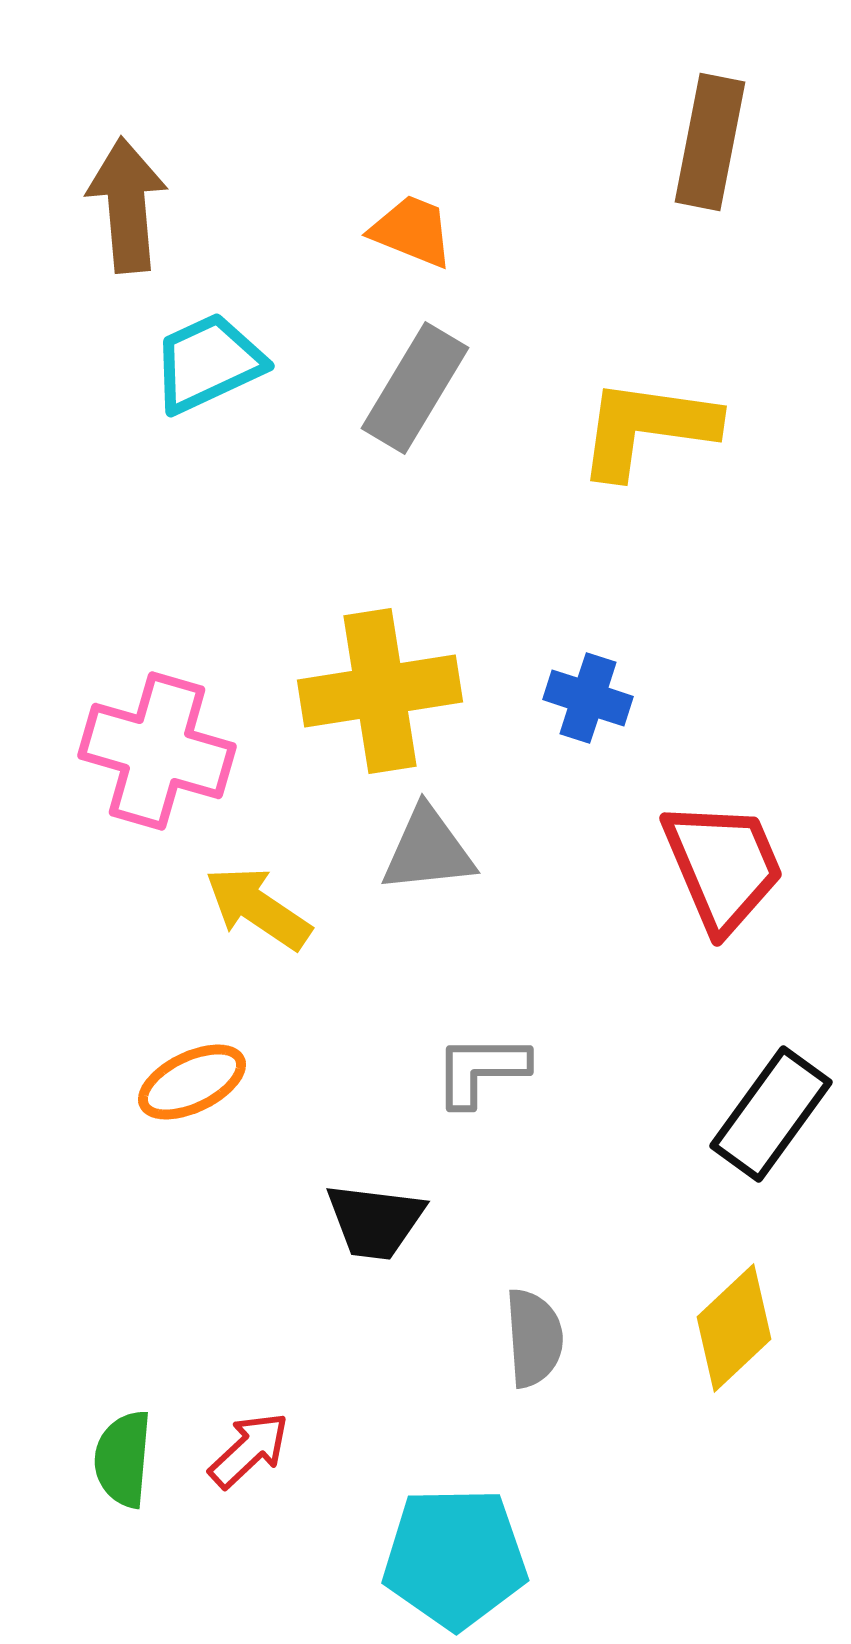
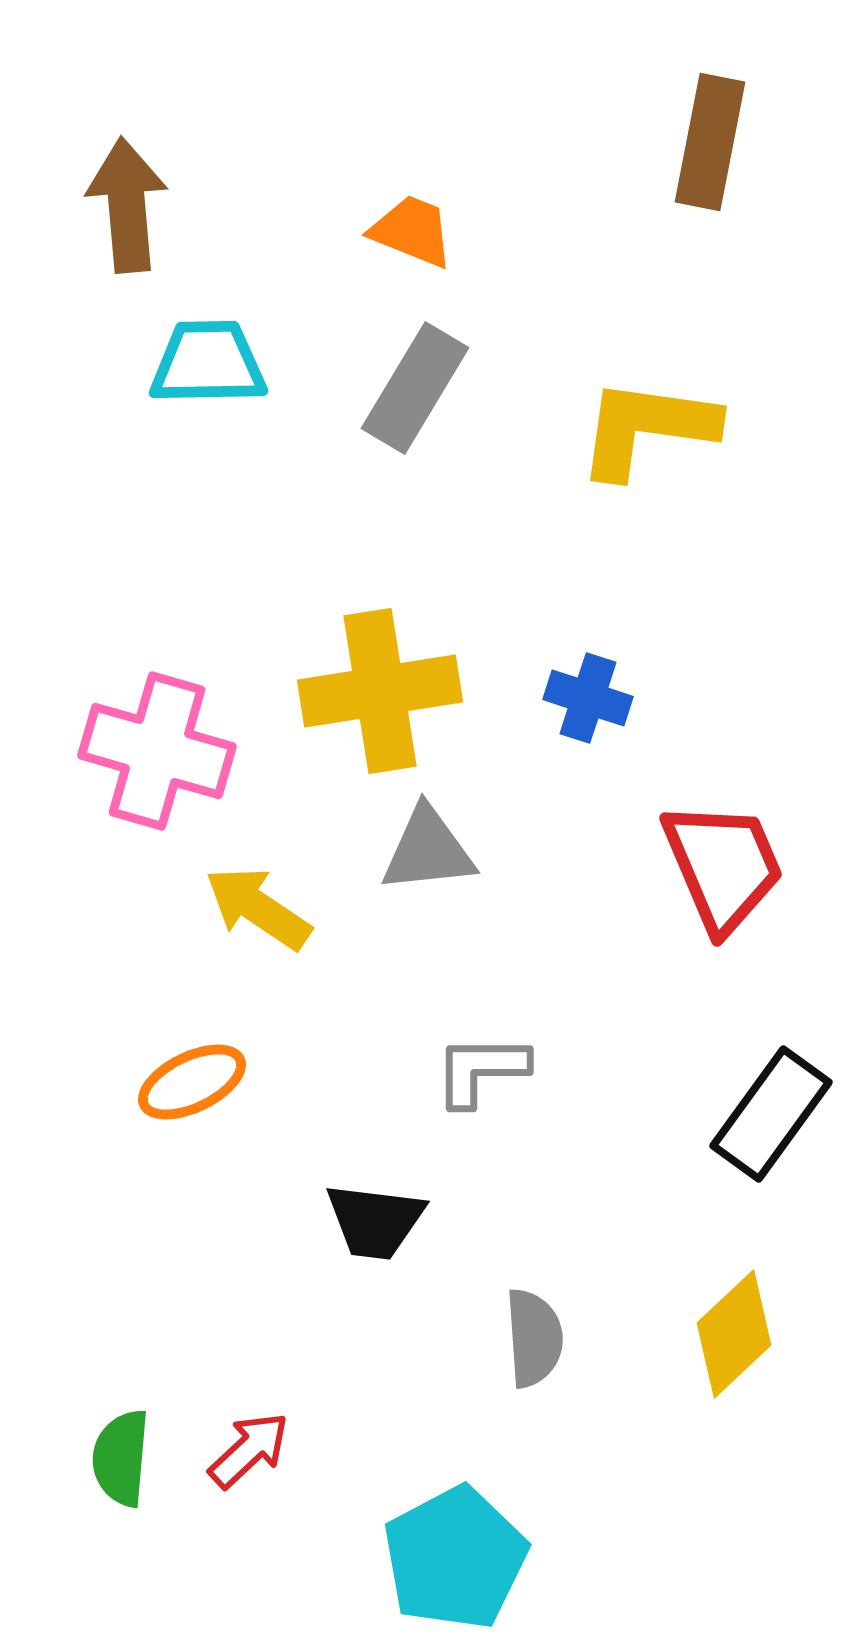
cyan trapezoid: rotated 24 degrees clockwise
yellow diamond: moved 6 px down
green semicircle: moved 2 px left, 1 px up
cyan pentagon: rotated 27 degrees counterclockwise
